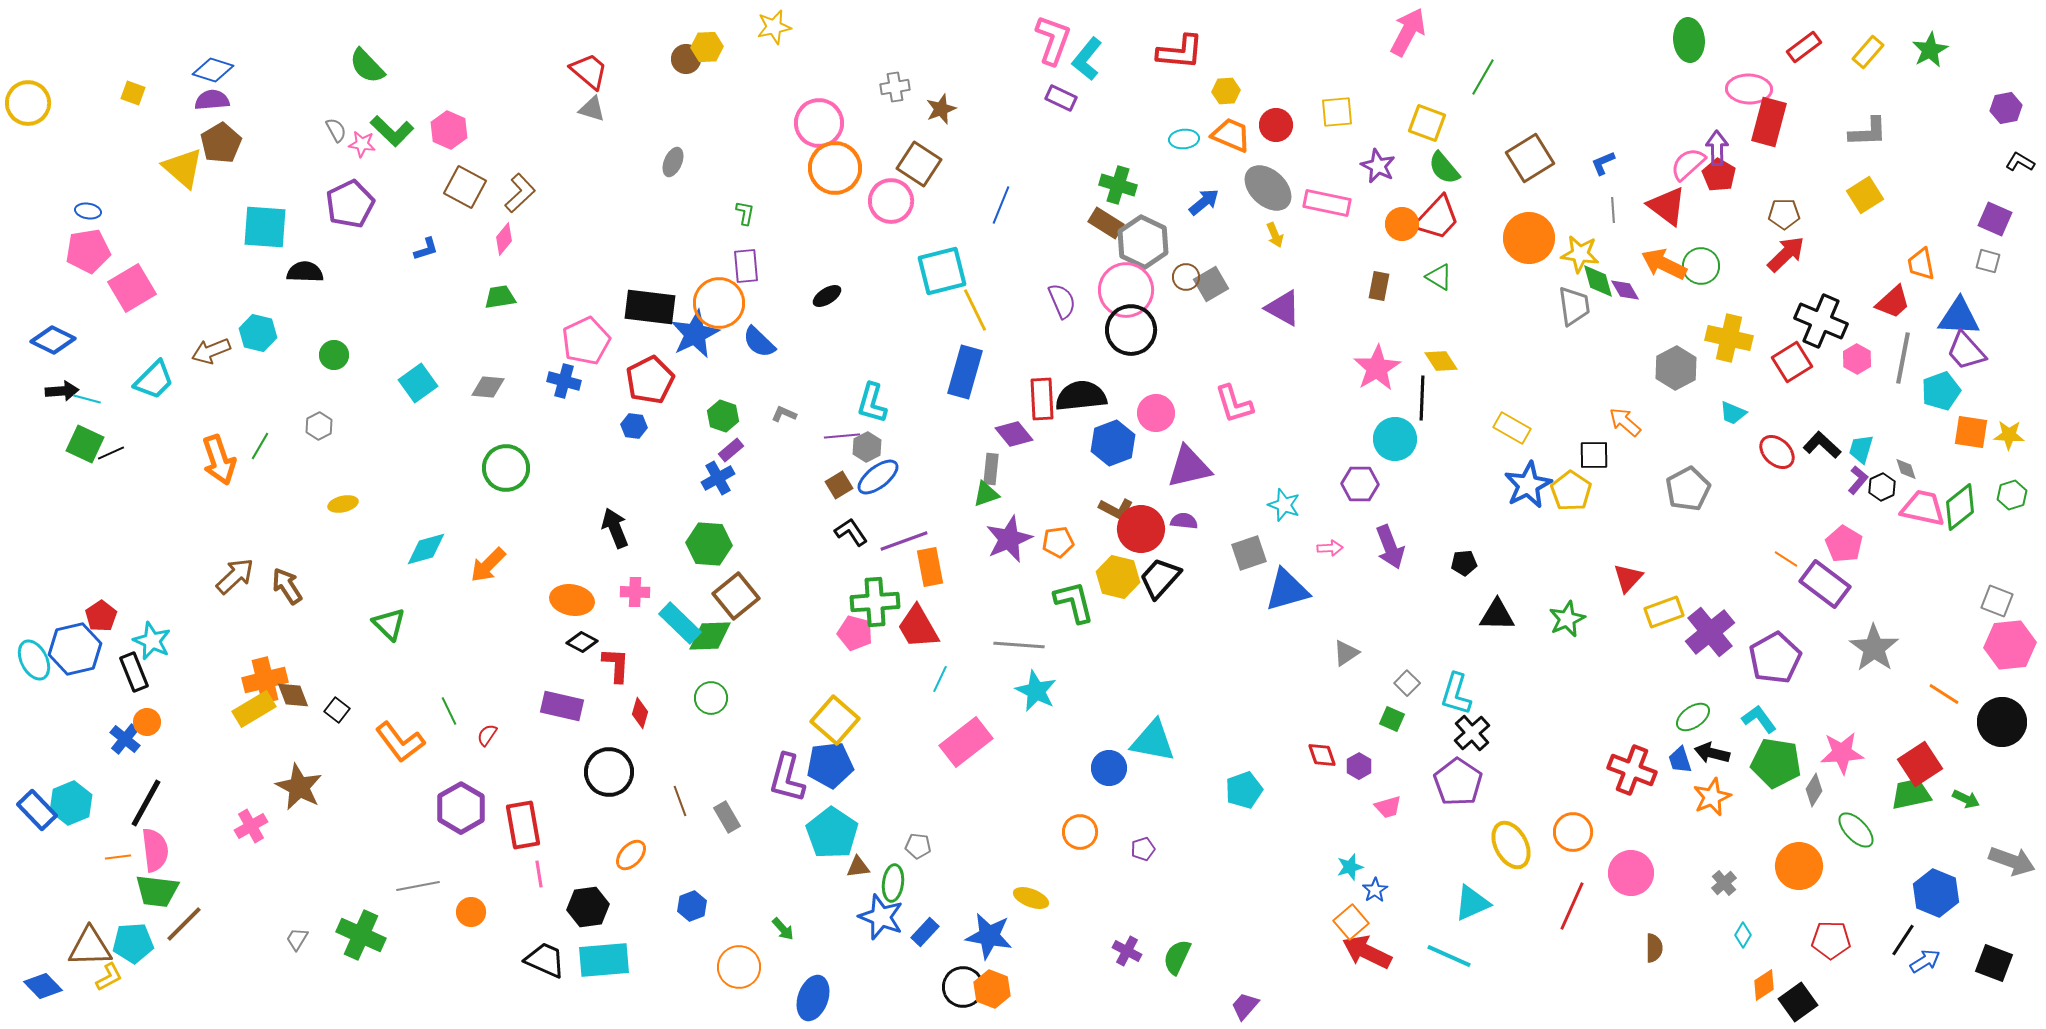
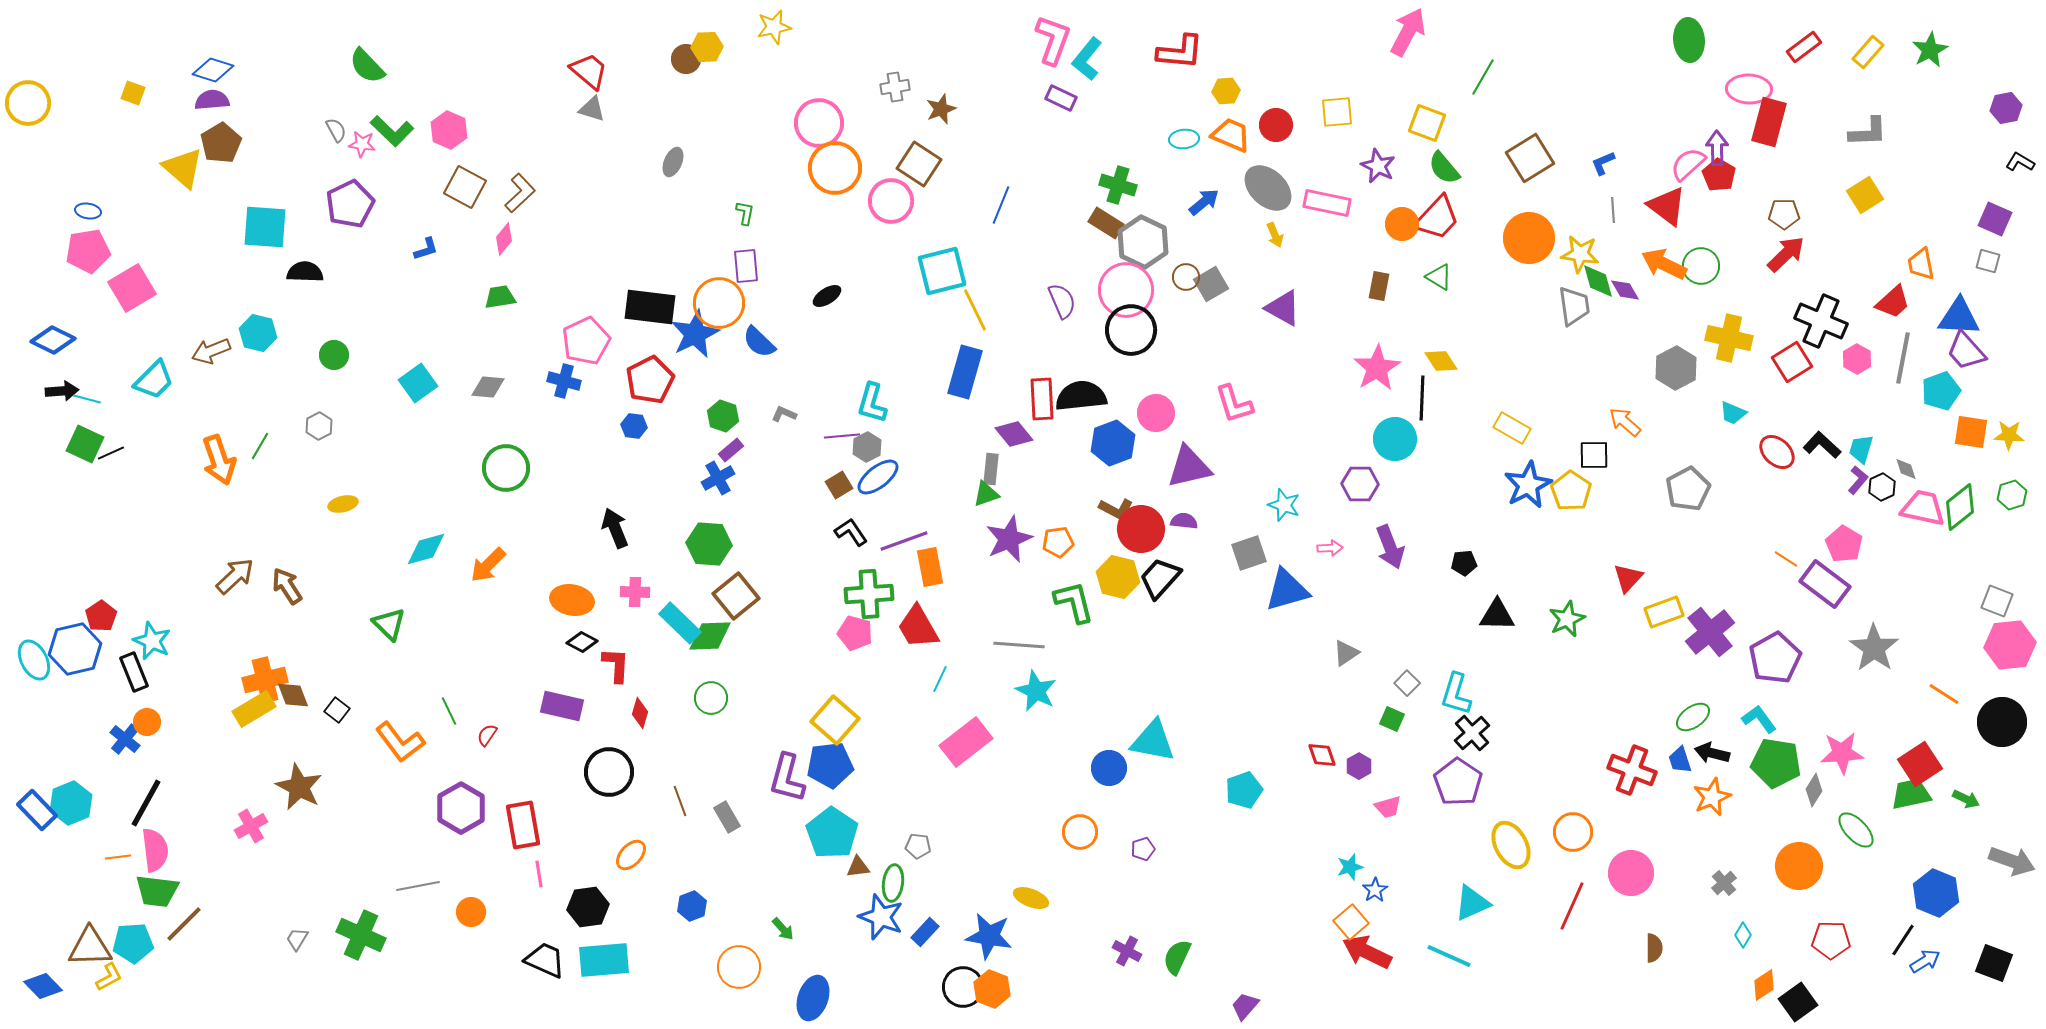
green cross at (875, 602): moved 6 px left, 8 px up
